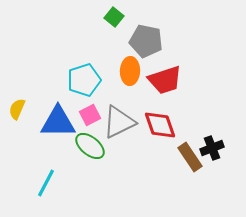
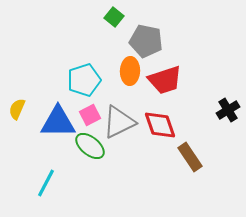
black cross: moved 16 px right, 38 px up; rotated 10 degrees counterclockwise
